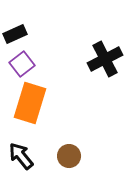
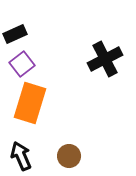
black arrow: rotated 16 degrees clockwise
